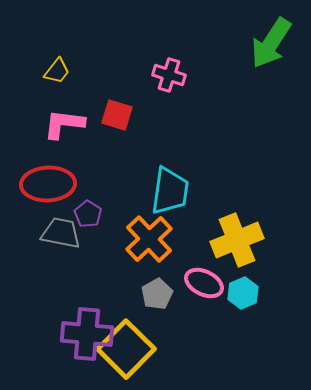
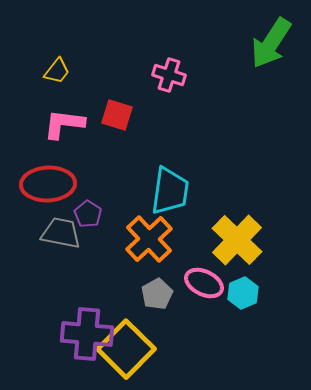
yellow cross: rotated 24 degrees counterclockwise
